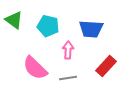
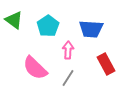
cyan pentagon: rotated 25 degrees clockwise
red rectangle: moved 2 px up; rotated 70 degrees counterclockwise
gray line: rotated 48 degrees counterclockwise
